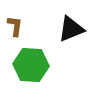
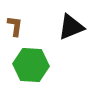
black triangle: moved 2 px up
